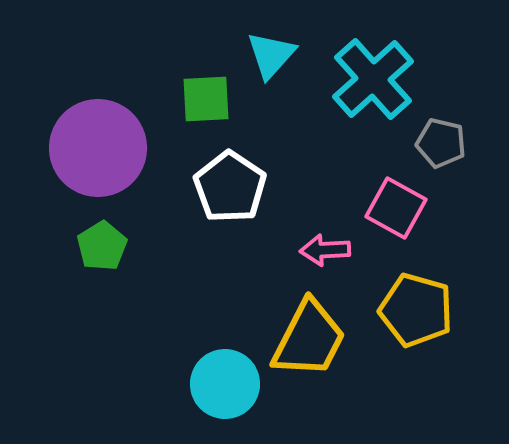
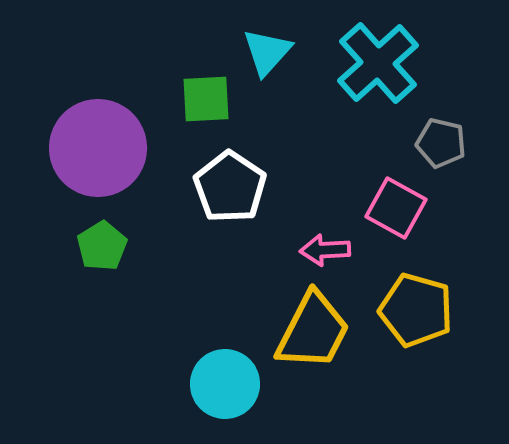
cyan triangle: moved 4 px left, 3 px up
cyan cross: moved 5 px right, 16 px up
yellow trapezoid: moved 4 px right, 8 px up
